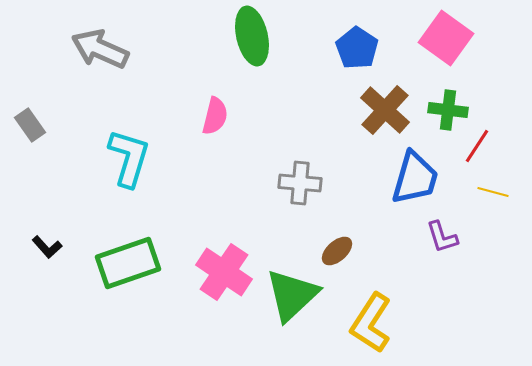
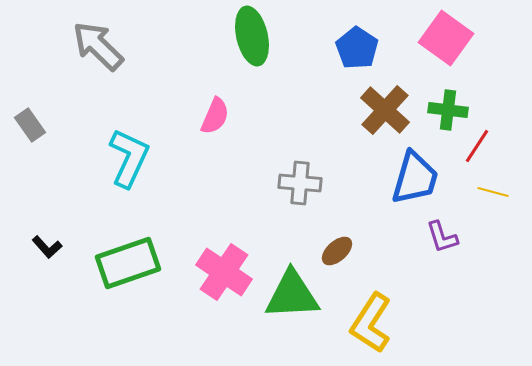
gray arrow: moved 2 px left, 3 px up; rotated 20 degrees clockwise
pink semicircle: rotated 9 degrees clockwise
cyan L-shape: rotated 8 degrees clockwise
green triangle: rotated 40 degrees clockwise
